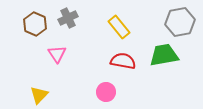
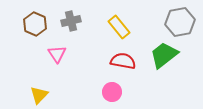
gray cross: moved 3 px right, 3 px down; rotated 12 degrees clockwise
green trapezoid: rotated 28 degrees counterclockwise
pink circle: moved 6 px right
